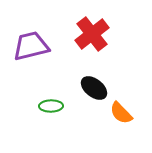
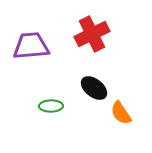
red cross: rotated 12 degrees clockwise
purple trapezoid: rotated 9 degrees clockwise
orange semicircle: rotated 10 degrees clockwise
